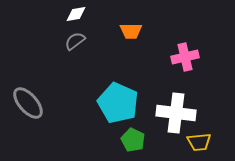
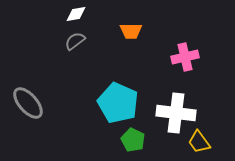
yellow trapezoid: rotated 60 degrees clockwise
